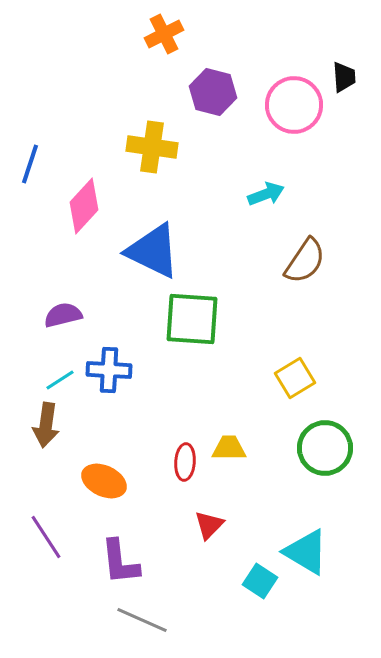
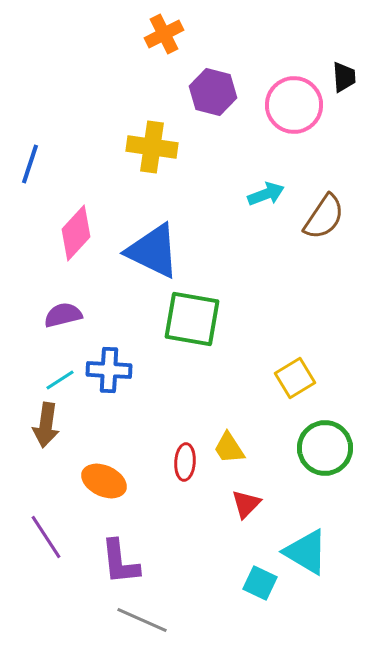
pink diamond: moved 8 px left, 27 px down
brown semicircle: moved 19 px right, 44 px up
green square: rotated 6 degrees clockwise
yellow trapezoid: rotated 123 degrees counterclockwise
red triangle: moved 37 px right, 21 px up
cyan square: moved 2 px down; rotated 8 degrees counterclockwise
